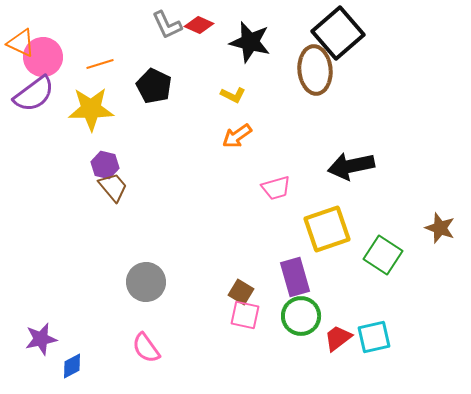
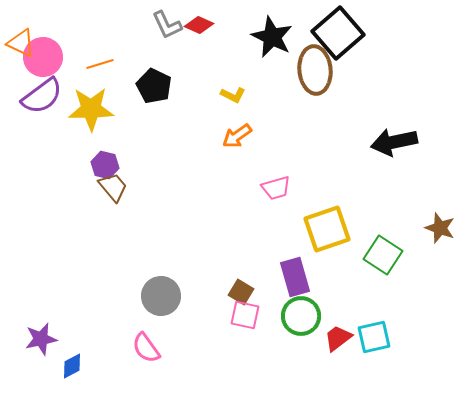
black star: moved 22 px right, 5 px up; rotated 12 degrees clockwise
purple semicircle: moved 8 px right, 2 px down
black arrow: moved 43 px right, 24 px up
gray circle: moved 15 px right, 14 px down
